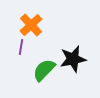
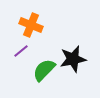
orange cross: rotated 25 degrees counterclockwise
purple line: moved 4 px down; rotated 42 degrees clockwise
